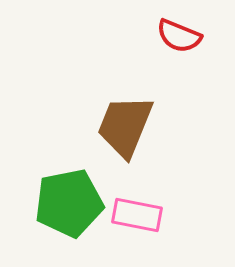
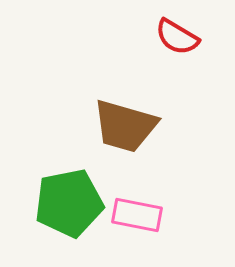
red semicircle: moved 2 px left, 1 px down; rotated 9 degrees clockwise
brown trapezoid: rotated 96 degrees counterclockwise
